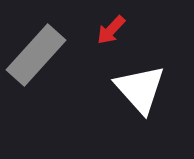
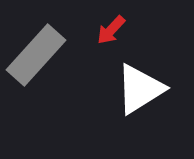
white triangle: rotated 40 degrees clockwise
